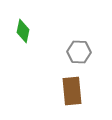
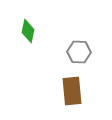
green diamond: moved 5 px right
